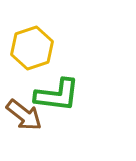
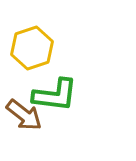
green L-shape: moved 2 px left
